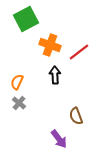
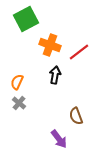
black arrow: rotated 12 degrees clockwise
